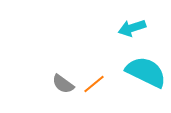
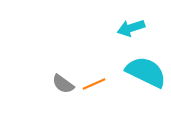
cyan arrow: moved 1 px left
orange line: rotated 15 degrees clockwise
